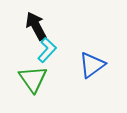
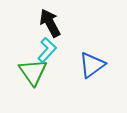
black arrow: moved 14 px right, 3 px up
green triangle: moved 7 px up
